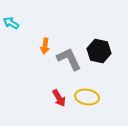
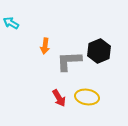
black hexagon: rotated 25 degrees clockwise
gray L-shape: moved 2 px down; rotated 68 degrees counterclockwise
